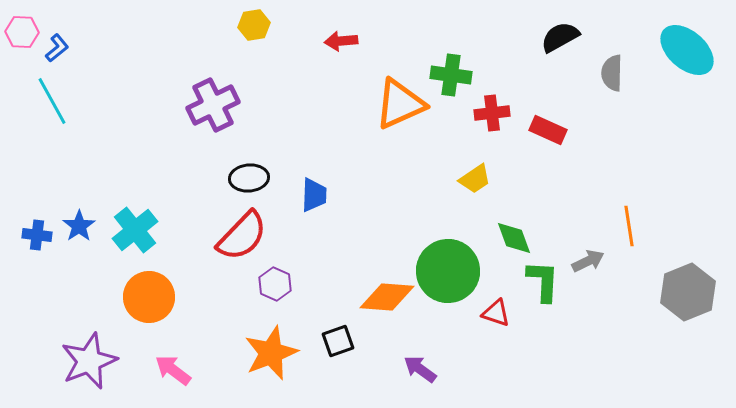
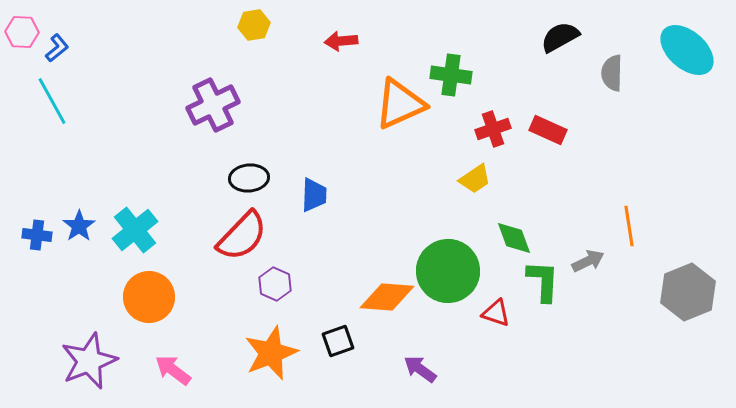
red cross: moved 1 px right, 16 px down; rotated 12 degrees counterclockwise
